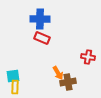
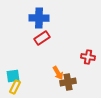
blue cross: moved 1 px left, 1 px up
red rectangle: rotated 56 degrees counterclockwise
yellow rectangle: rotated 24 degrees clockwise
